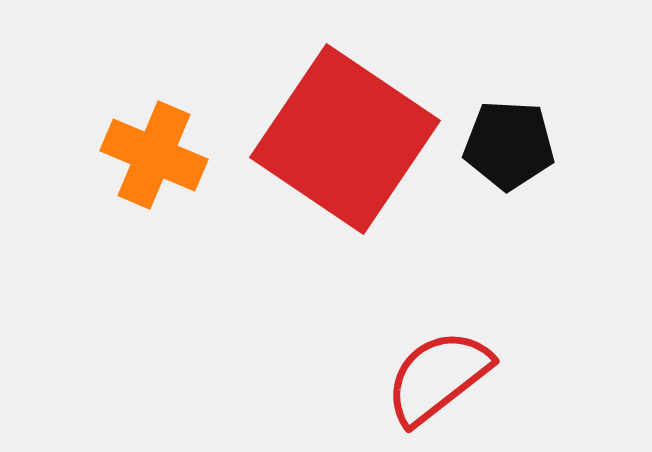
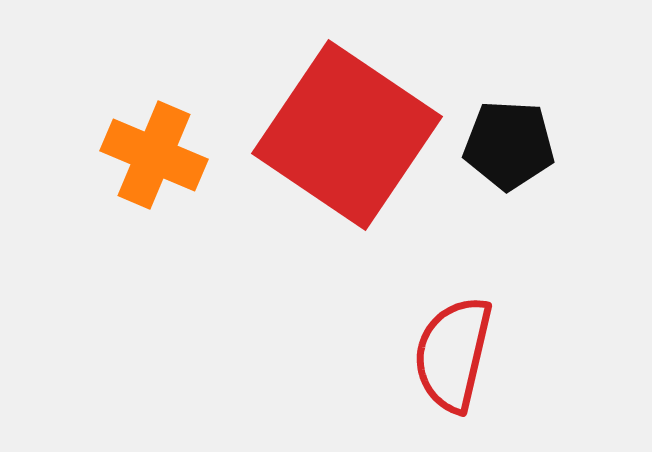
red square: moved 2 px right, 4 px up
red semicircle: moved 15 px right, 23 px up; rotated 39 degrees counterclockwise
